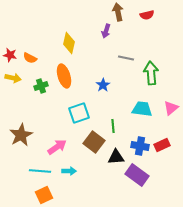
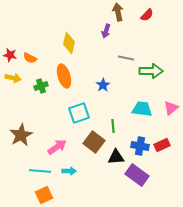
red semicircle: rotated 32 degrees counterclockwise
green arrow: moved 2 px up; rotated 95 degrees clockwise
